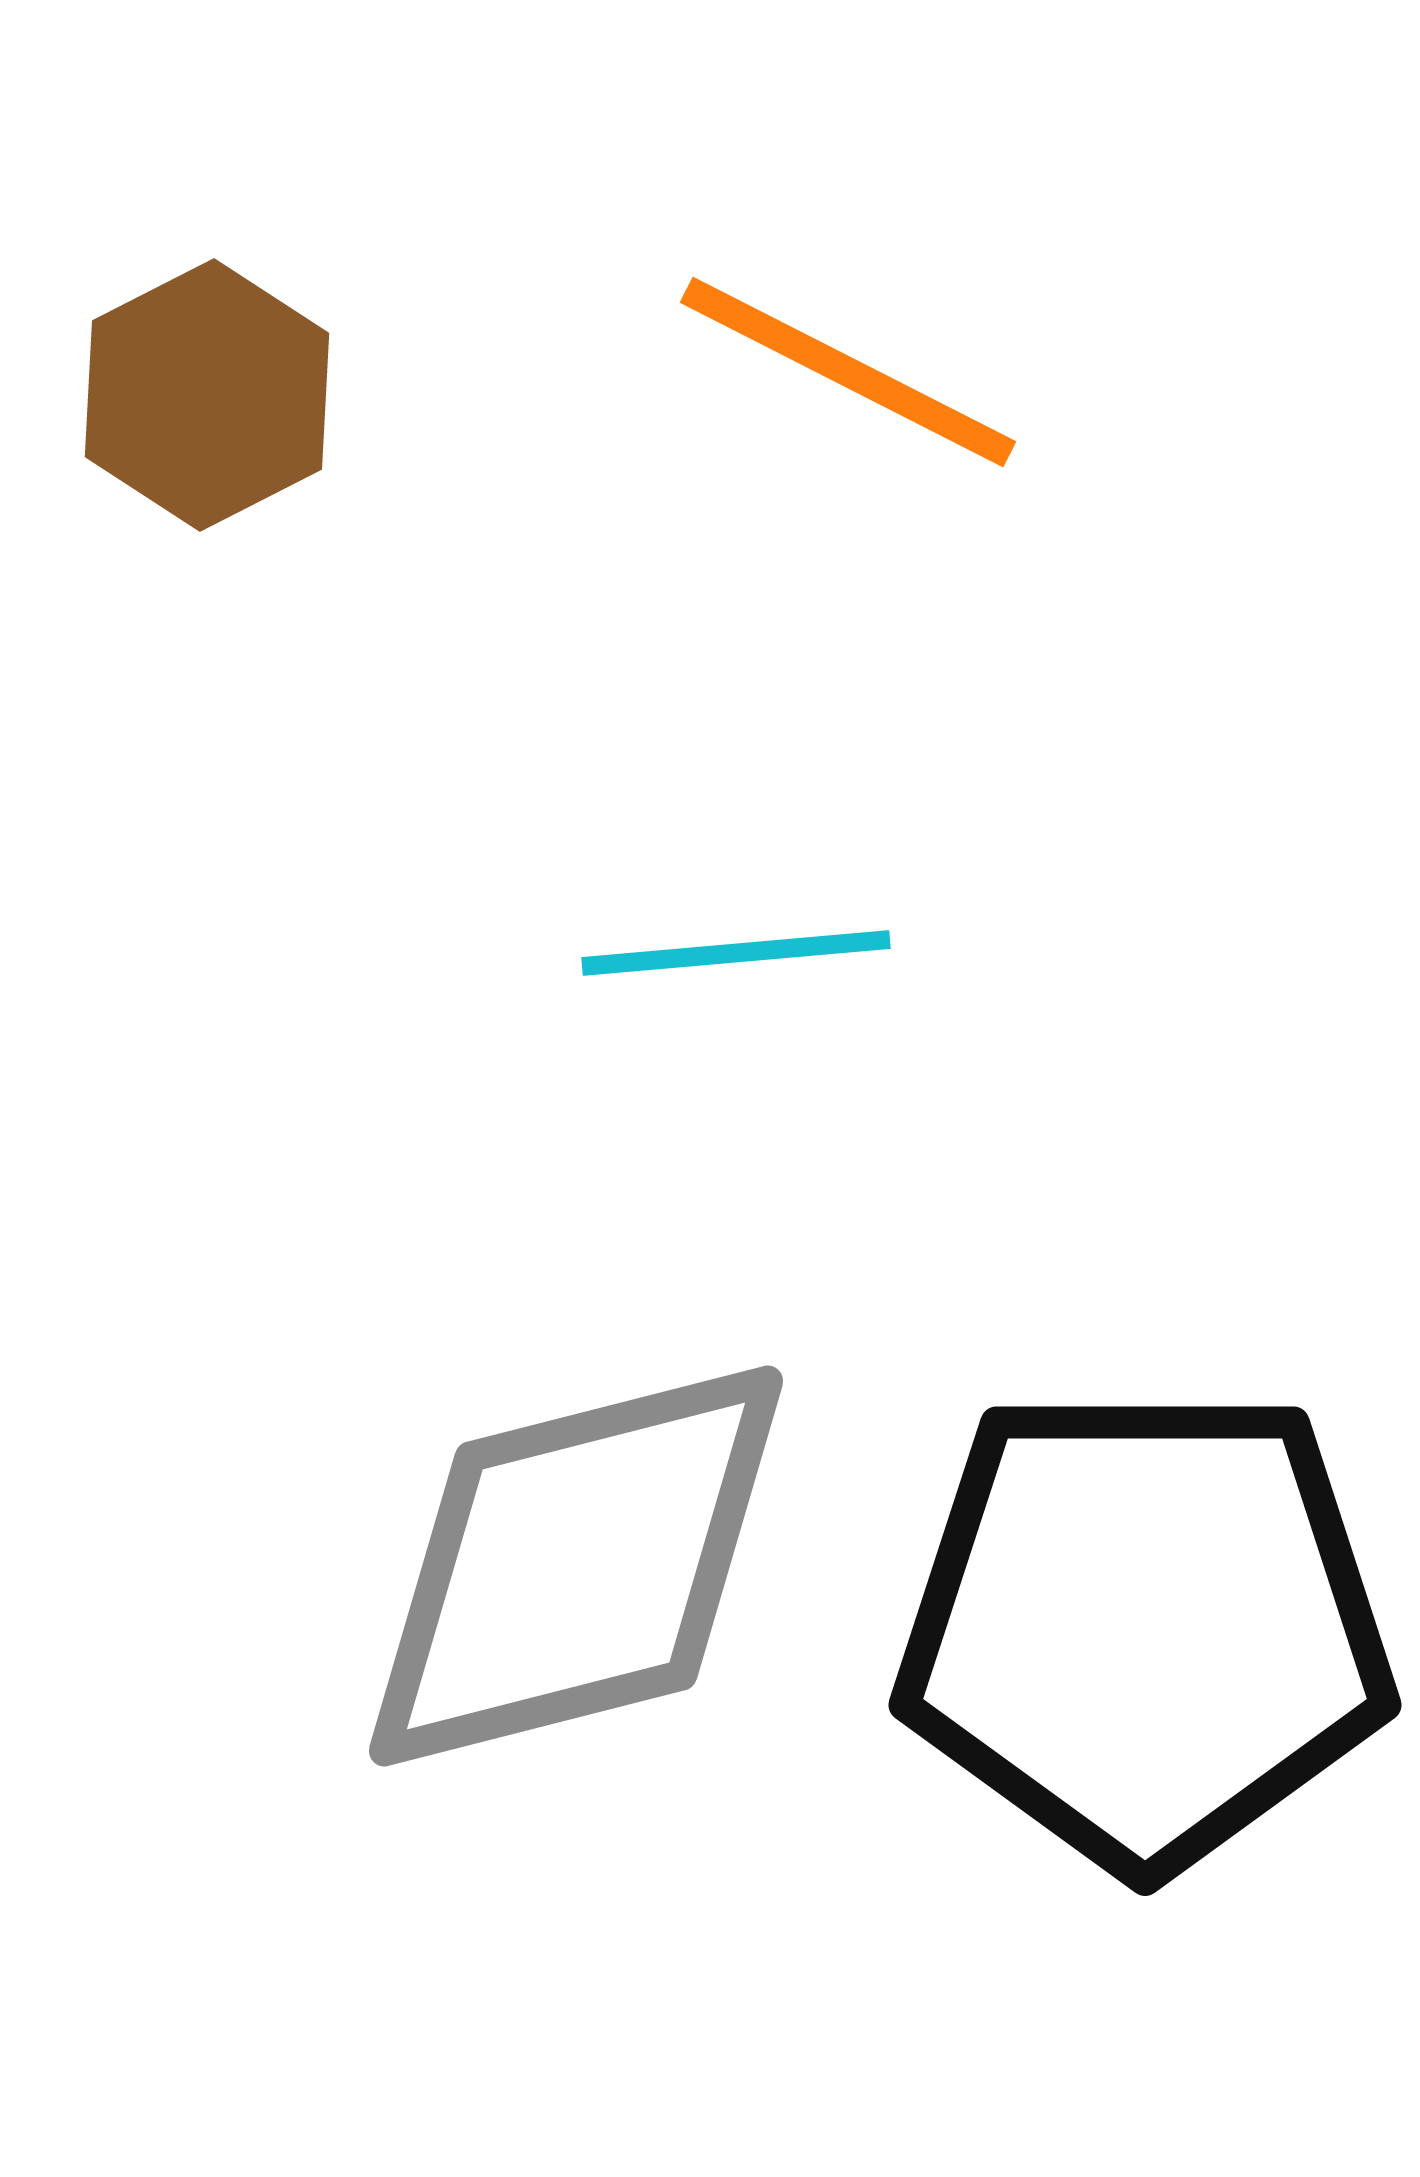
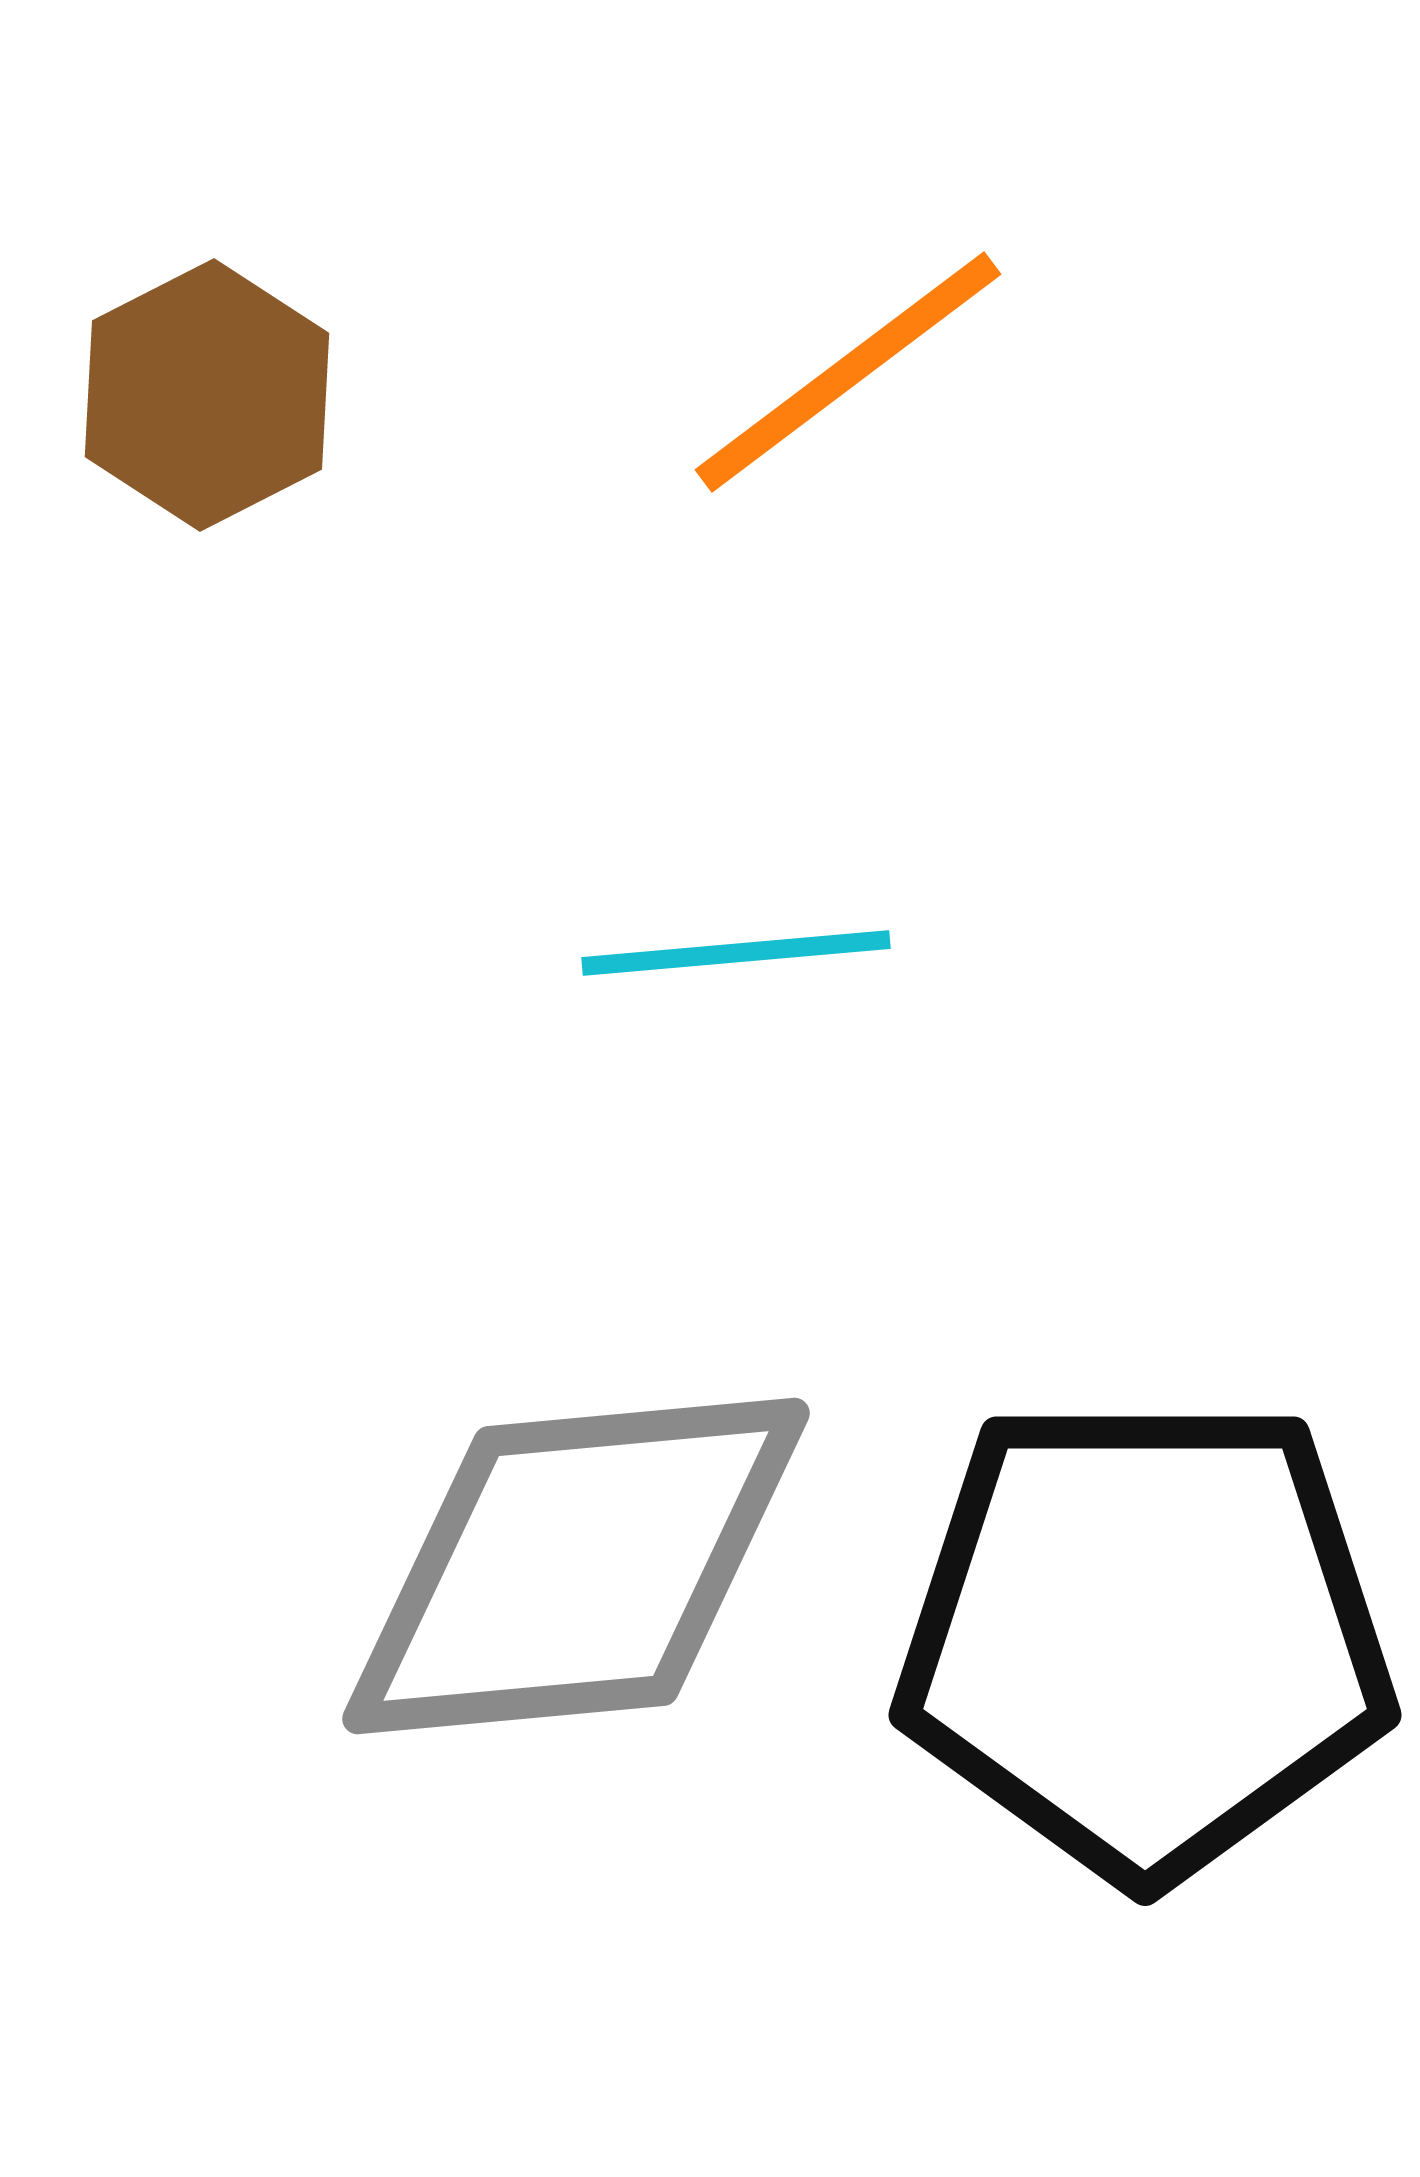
orange line: rotated 64 degrees counterclockwise
gray diamond: rotated 9 degrees clockwise
black pentagon: moved 10 px down
